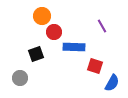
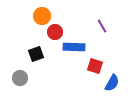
red circle: moved 1 px right
